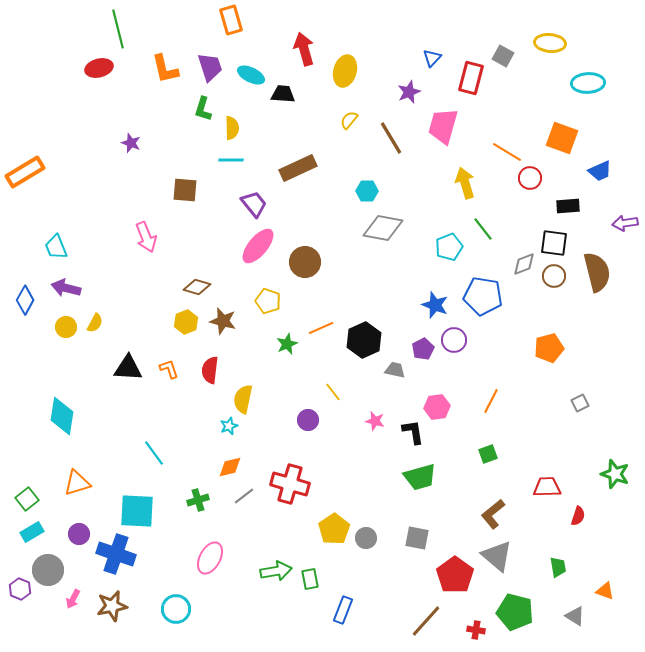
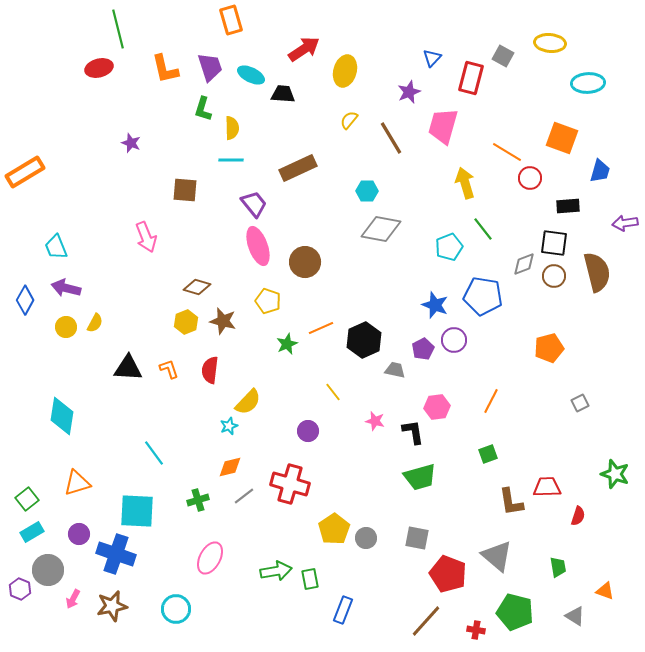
red arrow at (304, 49): rotated 72 degrees clockwise
blue trapezoid at (600, 171): rotated 50 degrees counterclockwise
gray diamond at (383, 228): moved 2 px left, 1 px down
pink ellipse at (258, 246): rotated 60 degrees counterclockwise
yellow semicircle at (243, 399): moved 5 px right, 3 px down; rotated 148 degrees counterclockwise
purple circle at (308, 420): moved 11 px down
brown L-shape at (493, 514): moved 18 px right, 12 px up; rotated 60 degrees counterclockwise
red pentagon at (455, 575): moved 7 px left, 1 px up; rotated 15 degrees counterclockwise
